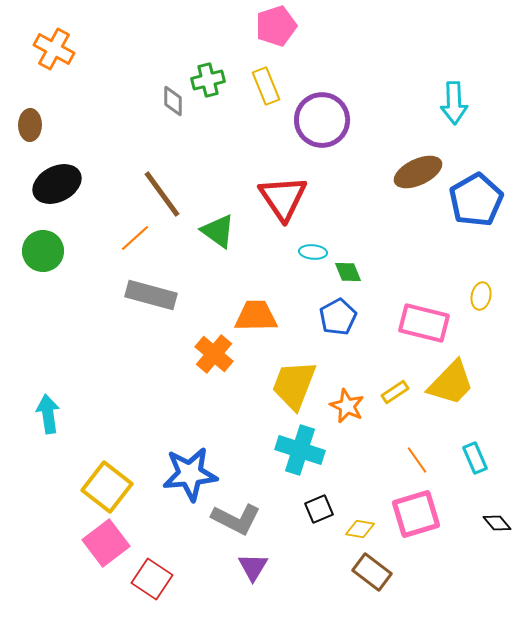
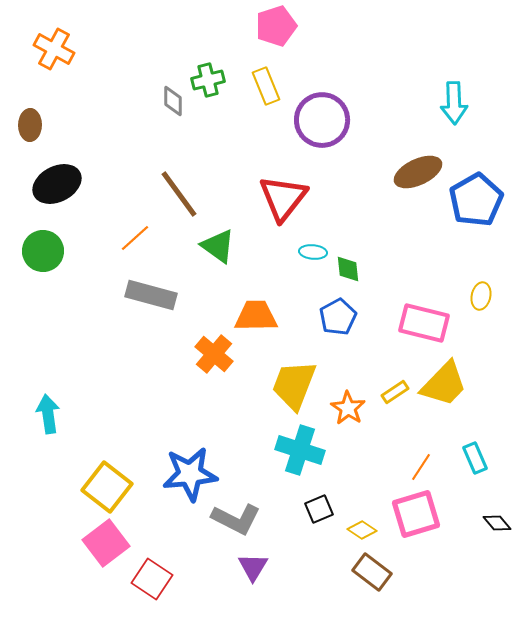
brown line at (162, 194): moved 17 px right
red triangle at (283, 198): rotated 12 degrees clockwise
green triangle at (218, 231): moved 15 px down
green diamond at (348, 272): moved 3 px up; rotated 16 degrees clockwise
yellow trapezoid at (451, 383): moved 7 px left, 1 px down
orange star at (347, 406): moved 1 px right, 2 px down; rotated 8 degrees clockwise
orange line at (417, 460): moved 4 px right, 7 px down; rotated 68 degrees clockwise
yellow diamond at (360, 529): moved 2 px right, 1 px down; rotated 24 degrees clockwise
